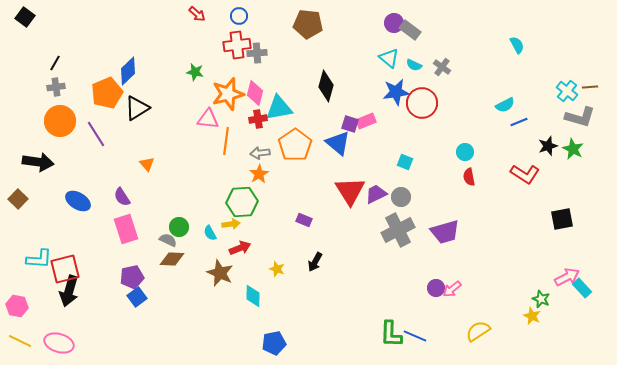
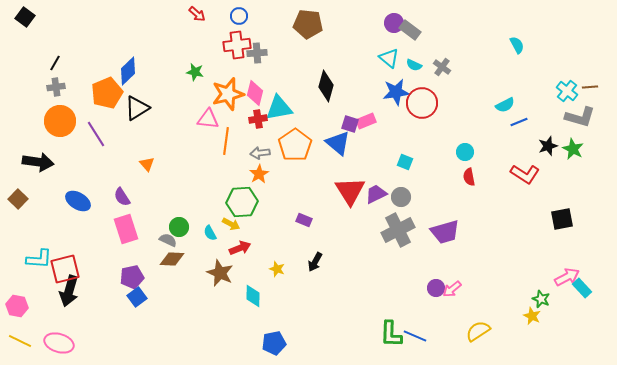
yellow arrow at (231, 224): rotated 36 degrees clockwise
